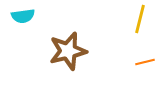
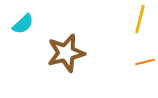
cyan semicircle: moved 8 px down; rotated 35 degrees counterclockwise
brown star: moved 2 px left, 2 px down
